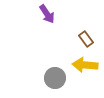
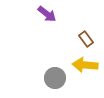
purple arrow: rotated 18 degrees counterclockwise
